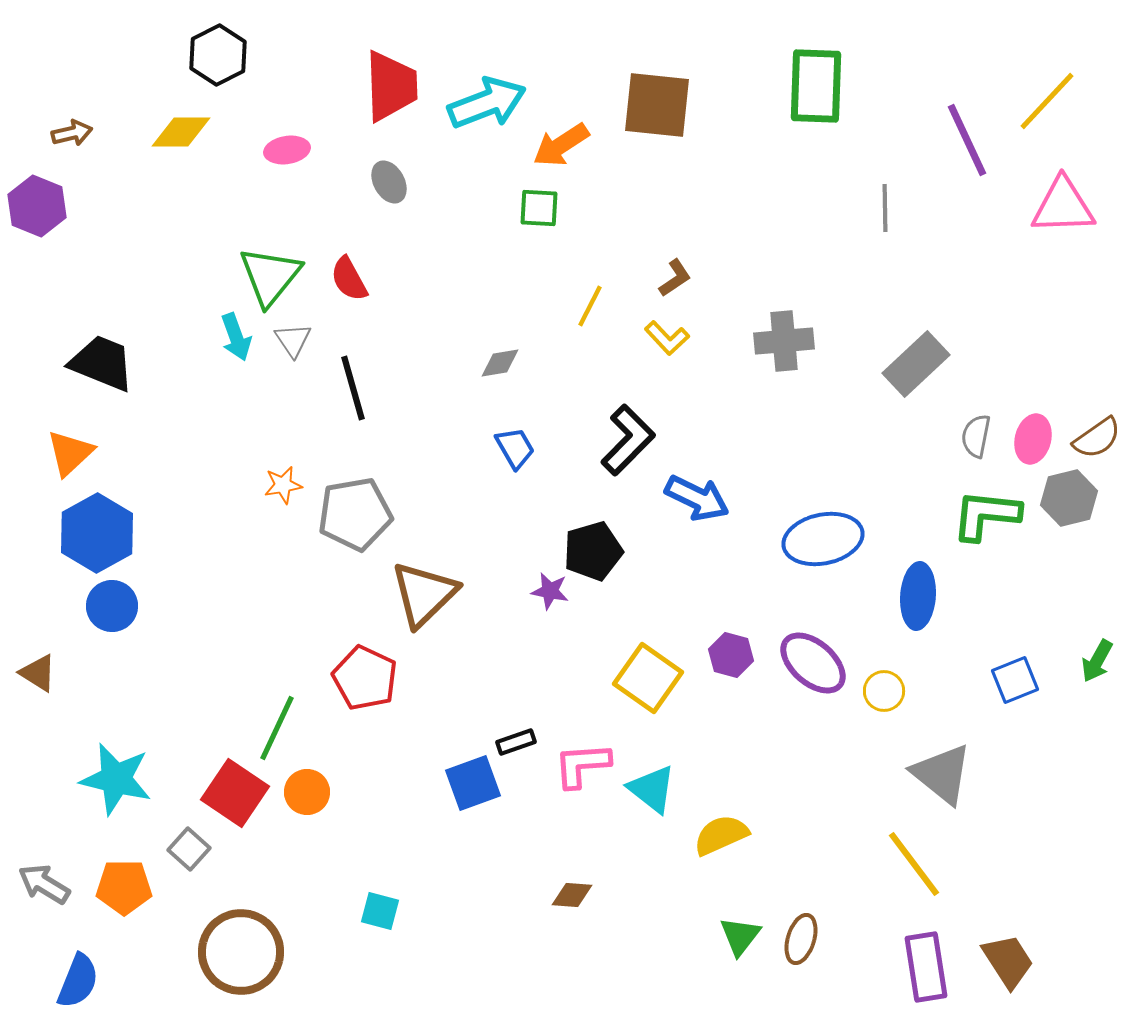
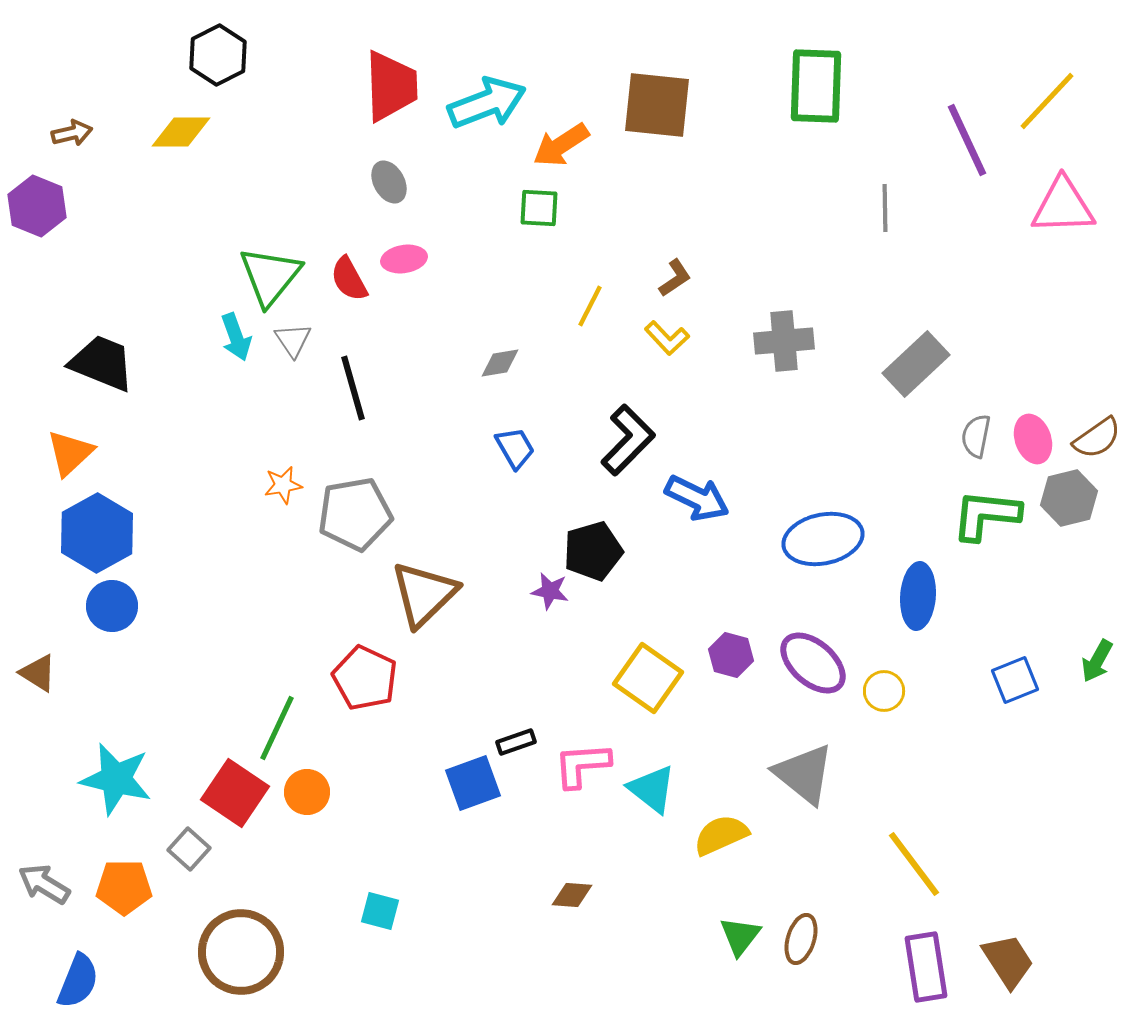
pink ellipse at (287, 150): moved 117 px right, 109 px down
pink ellipse at (1033, 439): rotated 33 degrees counterclockwise
gray triangle at (942, 774): moved 138 px left
